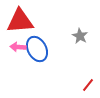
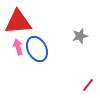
red triangle: moved 2 px left, 1 px down
gray star: rotated 28 degrees clockwise
pink arrow: rotated 70 degrees clockwise
